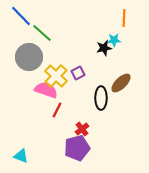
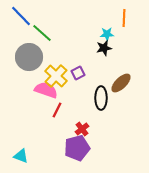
cyan star: moved 7 px left, 6 px up
